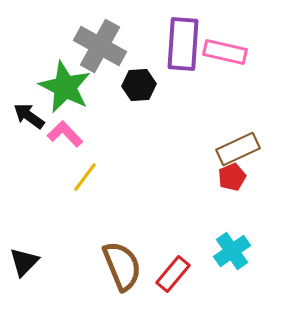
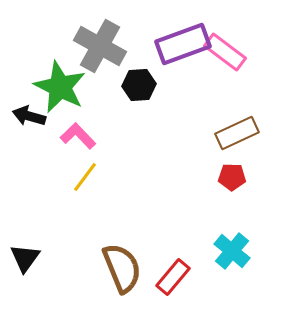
purple rectangle: rotated 66 degrees clockwise
pink rectangle: rotated 24 degrees clockwise
green star: moved 5 px left
black arrow: rotated 20 degrees counterclockwise
pink L-shape: moved 13 px right, 2 px down
brown rectangle: moved 1 px left, 16 px up
red pentagon: rotated 24 degrees clockwise
cyan cross: rotated 15 degrees counterclockwise
black triangle: moved 1 px right, 4 px up; rotated 8 degrees counterclockwise
brown semicircle: moved 2 px down
red rectangle: moved 3 px down
